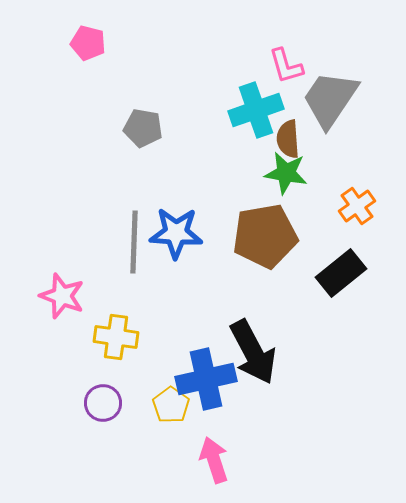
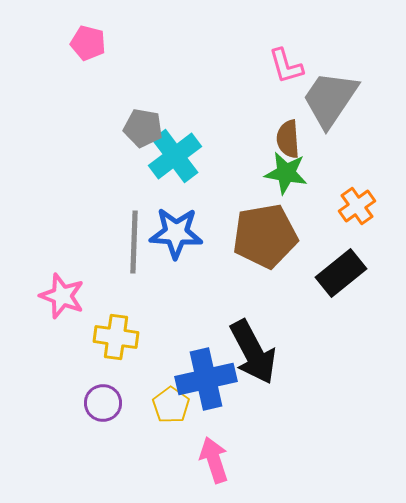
cyan cross: moved 81 px left, 46 px down; rotated 18 degrees counterclockwise
